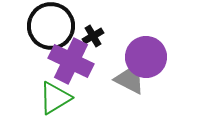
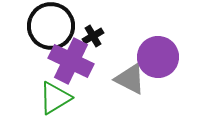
purple circle: moved 12 px right
